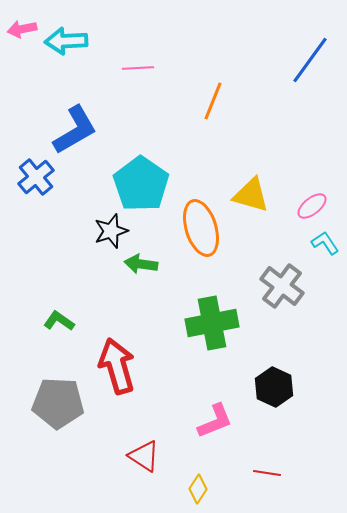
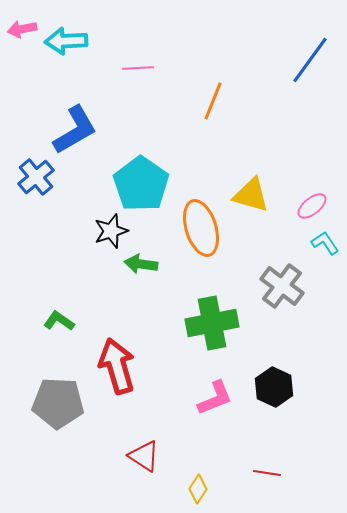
pink L-shape: moved 23 px up
